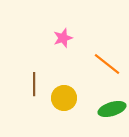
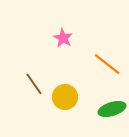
pink star: rotated 24 degrees counterclockwise
brown line: rotated 35 degrees counterclockwise
yellow circle: moved 1 px right, 1 px up
